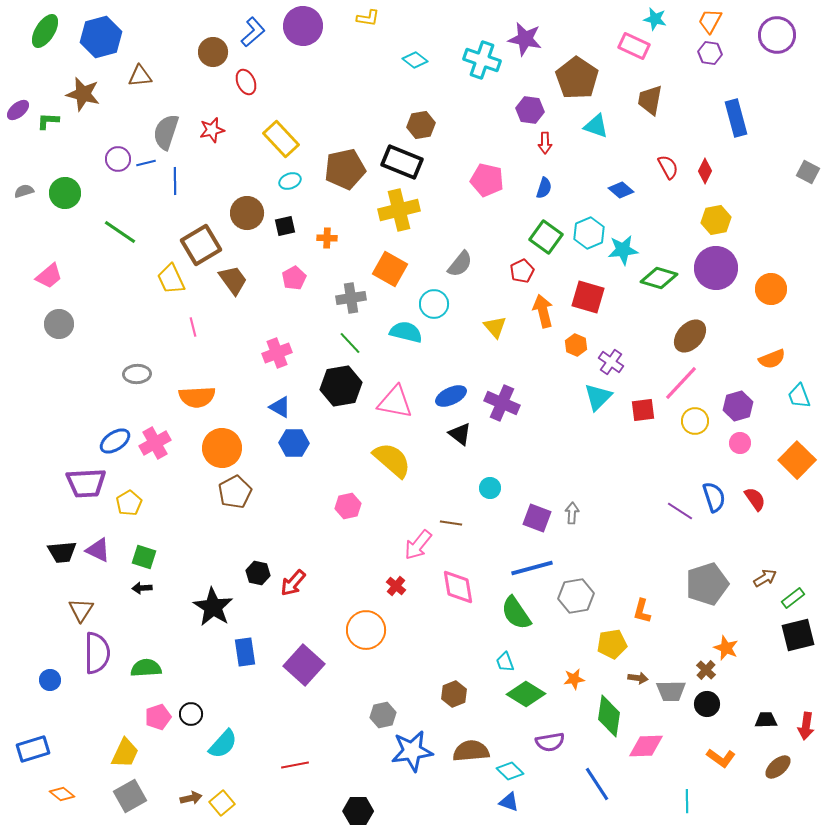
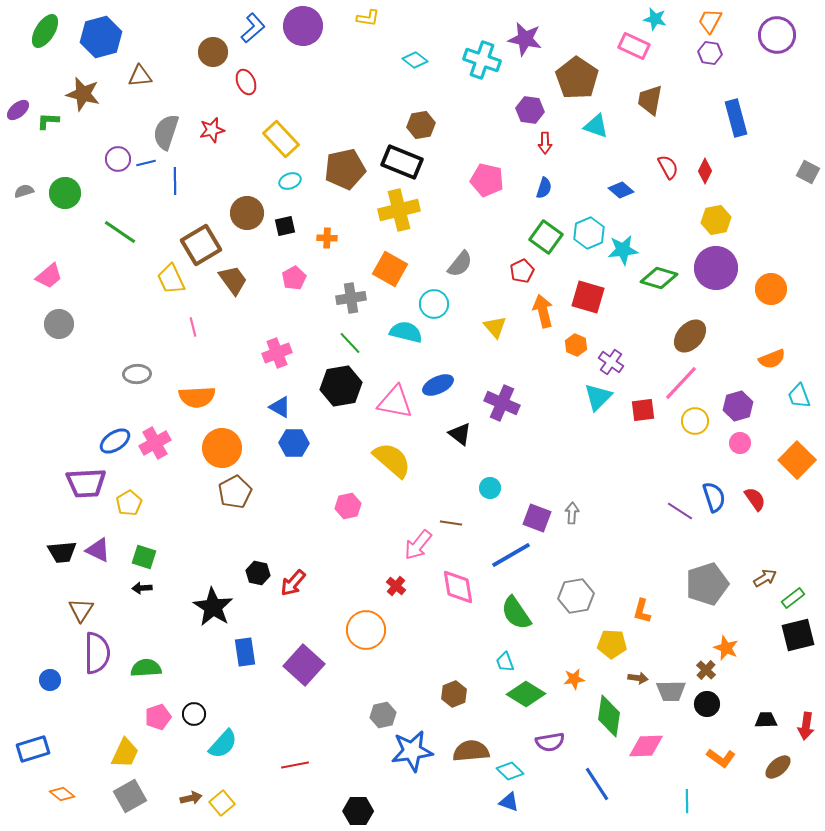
blue L-shape at (253, 32): moved 4 px up
blue ellipse at (451, 396): moved 13 px left, 11 px up
blue line at (532, 568): moved 21 px left, 13 px up; rotated 15 degrees counterclockwise
yellow pentagon at (612, 644): rotated 12 degrees clockwise
black circle at (191, 714): moved 3 px right
